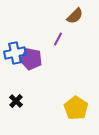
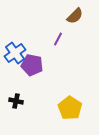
blue cross: rotated 25 degrees counterclockwise
purple pentagon: moved 1 px right, 6 px down
black cross: rotated 32 degrees counterclockwise
yellow pentagon: moved 6 px left
